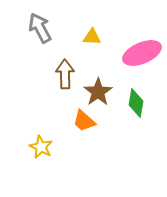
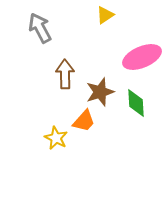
yellow triangle: moved 13 px right, 22 px up; rotated 36 degrees counterclockwise
pink ellipse: moved 4 px down
brown star: moved 2 px right; rotated 16 degrees clockwise
green diamond: rotated 12 degrees counterclockwise
orange trapezoid: rotated 90 degrees counterclockwise
yellow star: moved 15 px right, 9 px up
